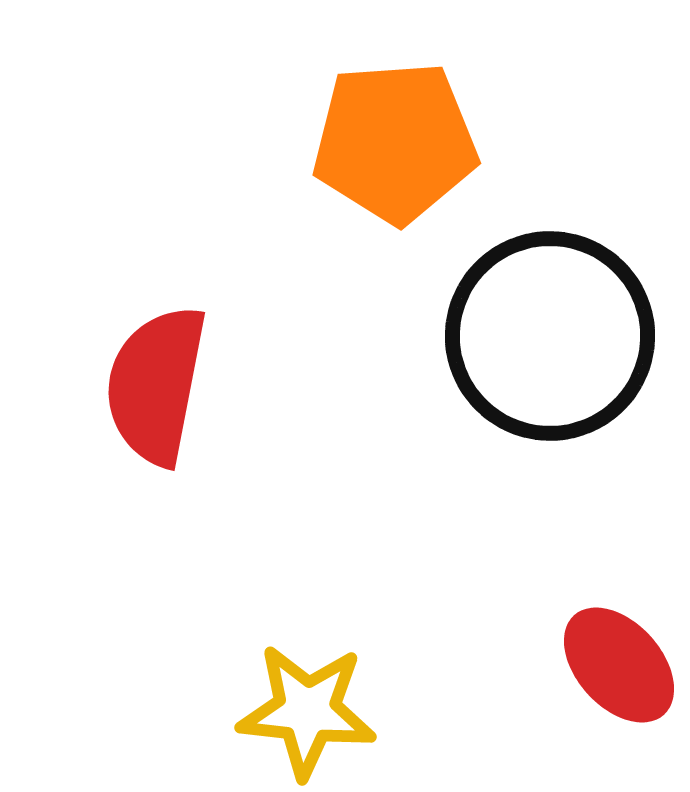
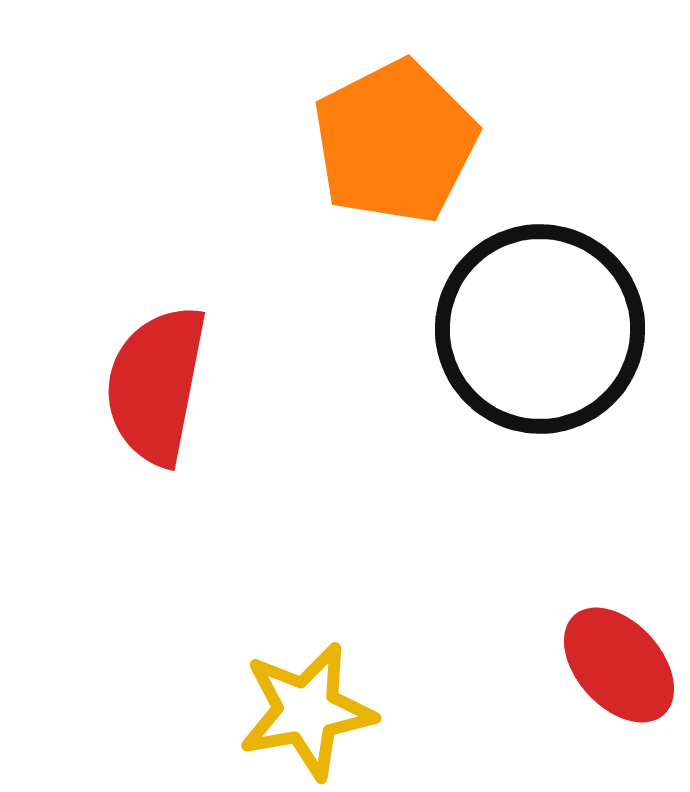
orange pentagon: rotated 23 degrees counterclockwise
black circle: moved 10 px left, 7 px up
yellow star: rotated 16 degrees counterclockwise
